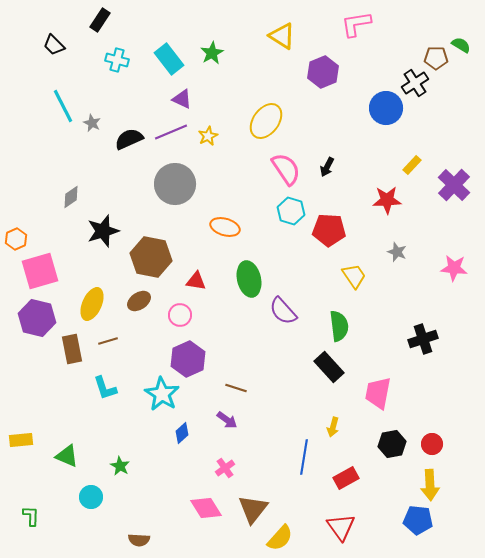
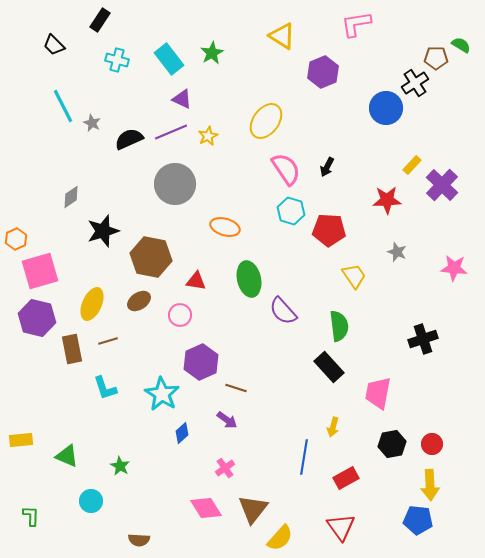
purple cross at (454, 185): moved 12 px left
purple hexagon at (188, 359): moved 13 px right, 3 px down
cyan circle at (91, 497): moved 4 px down
